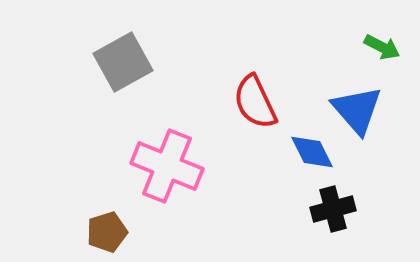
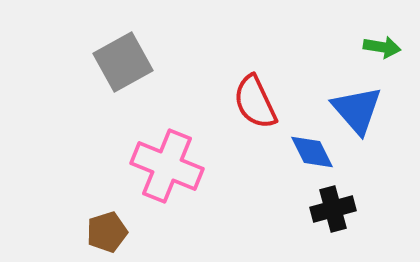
green arrow: rotated 18 degrees counterclockwise
